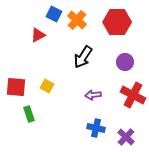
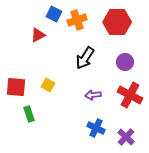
orange cross: rotated 30 degrees clockwise
black arrow: moved 2 px right, 1 px down
yellow square: moved 1 px right, 1 px up
red cross: moved 3 px left
blue cross: rotated 12 degrees clockwise
